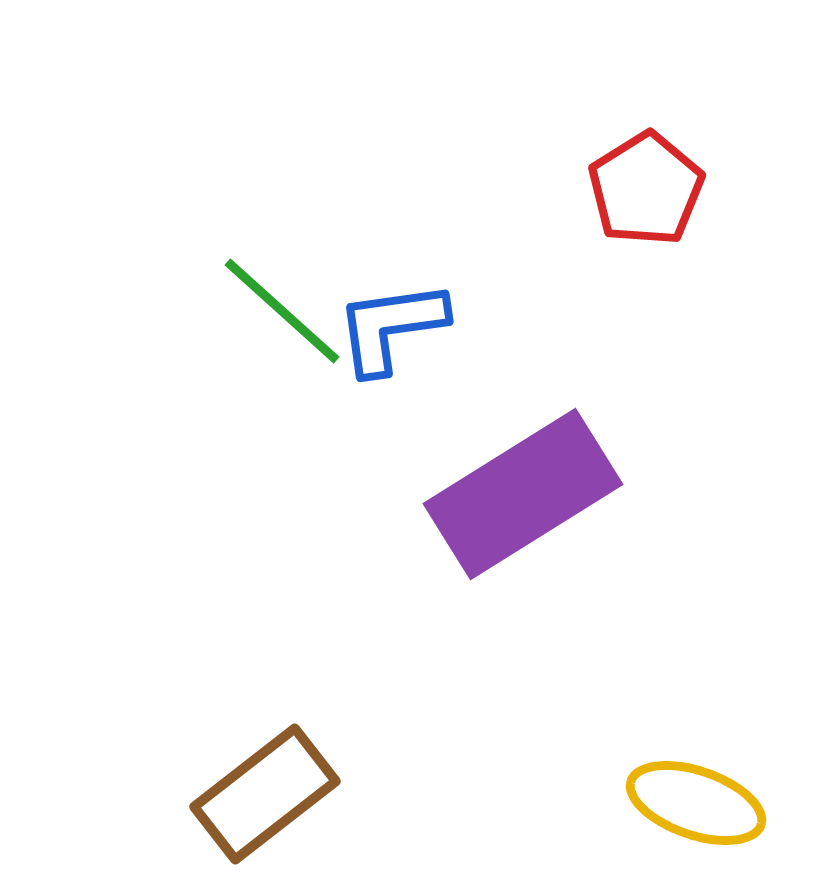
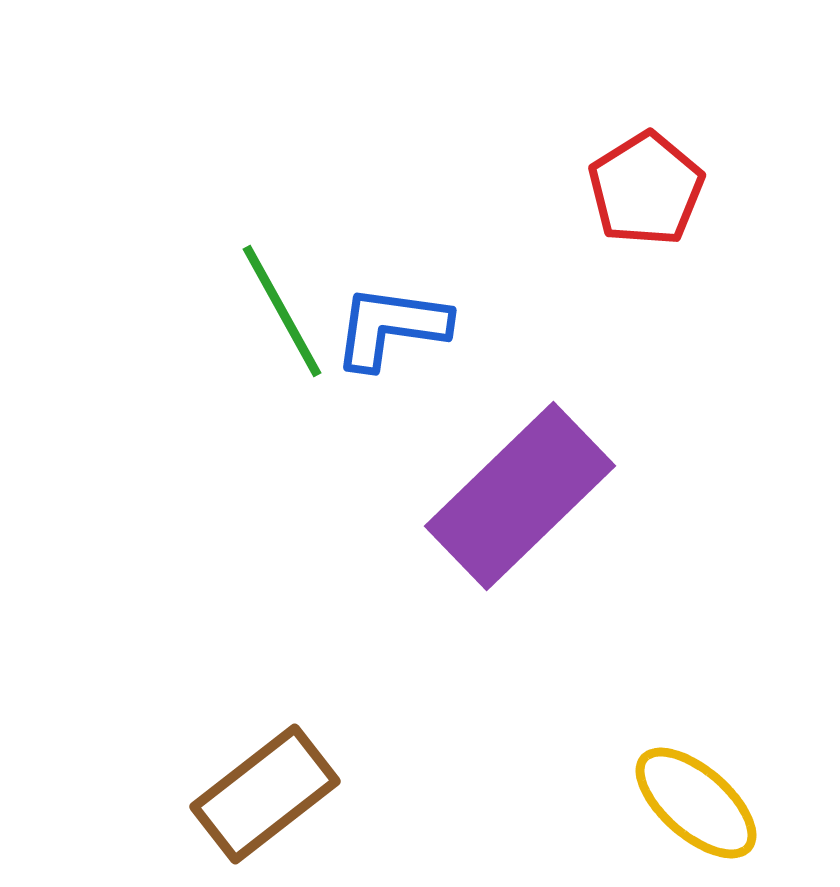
green line: rotated 19 degrees clockwise
blue L-shape: rotated 16 degrees clockwise
purple rectangle: moved 3 px left, 2 px down; rotated 12 degrees counterclockwise
yellow ellipse: rotated 22 degrees clockwise
